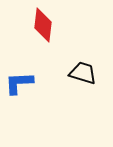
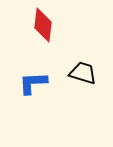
blue L-shape: moved 14 px right
